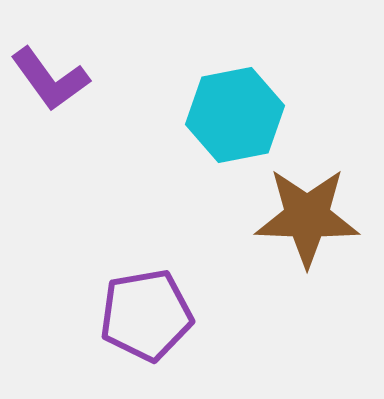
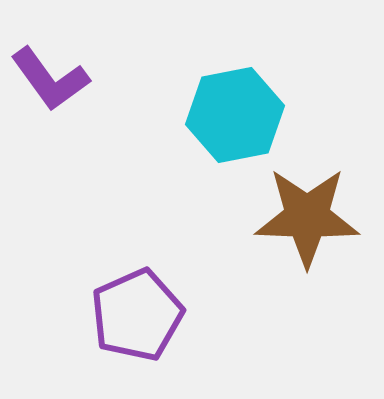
purple pentagon: moved 9 px left; rotated 14 degrees counterclockwise
